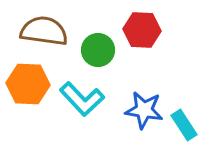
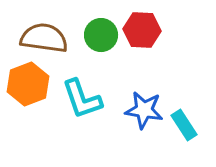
brown semicircle: moved 7 px down
green circle: moved 3 px right, 15 px up
orange hexagon: rotated 24 degrees counterclockwise
cyan L-shape: rotated 24 degrees clockwise
